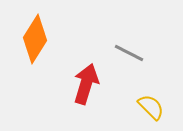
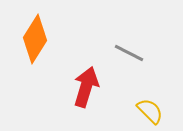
red arrow: moved 3 px down
yellow semicircle: moved 1 px left, 4 px down
